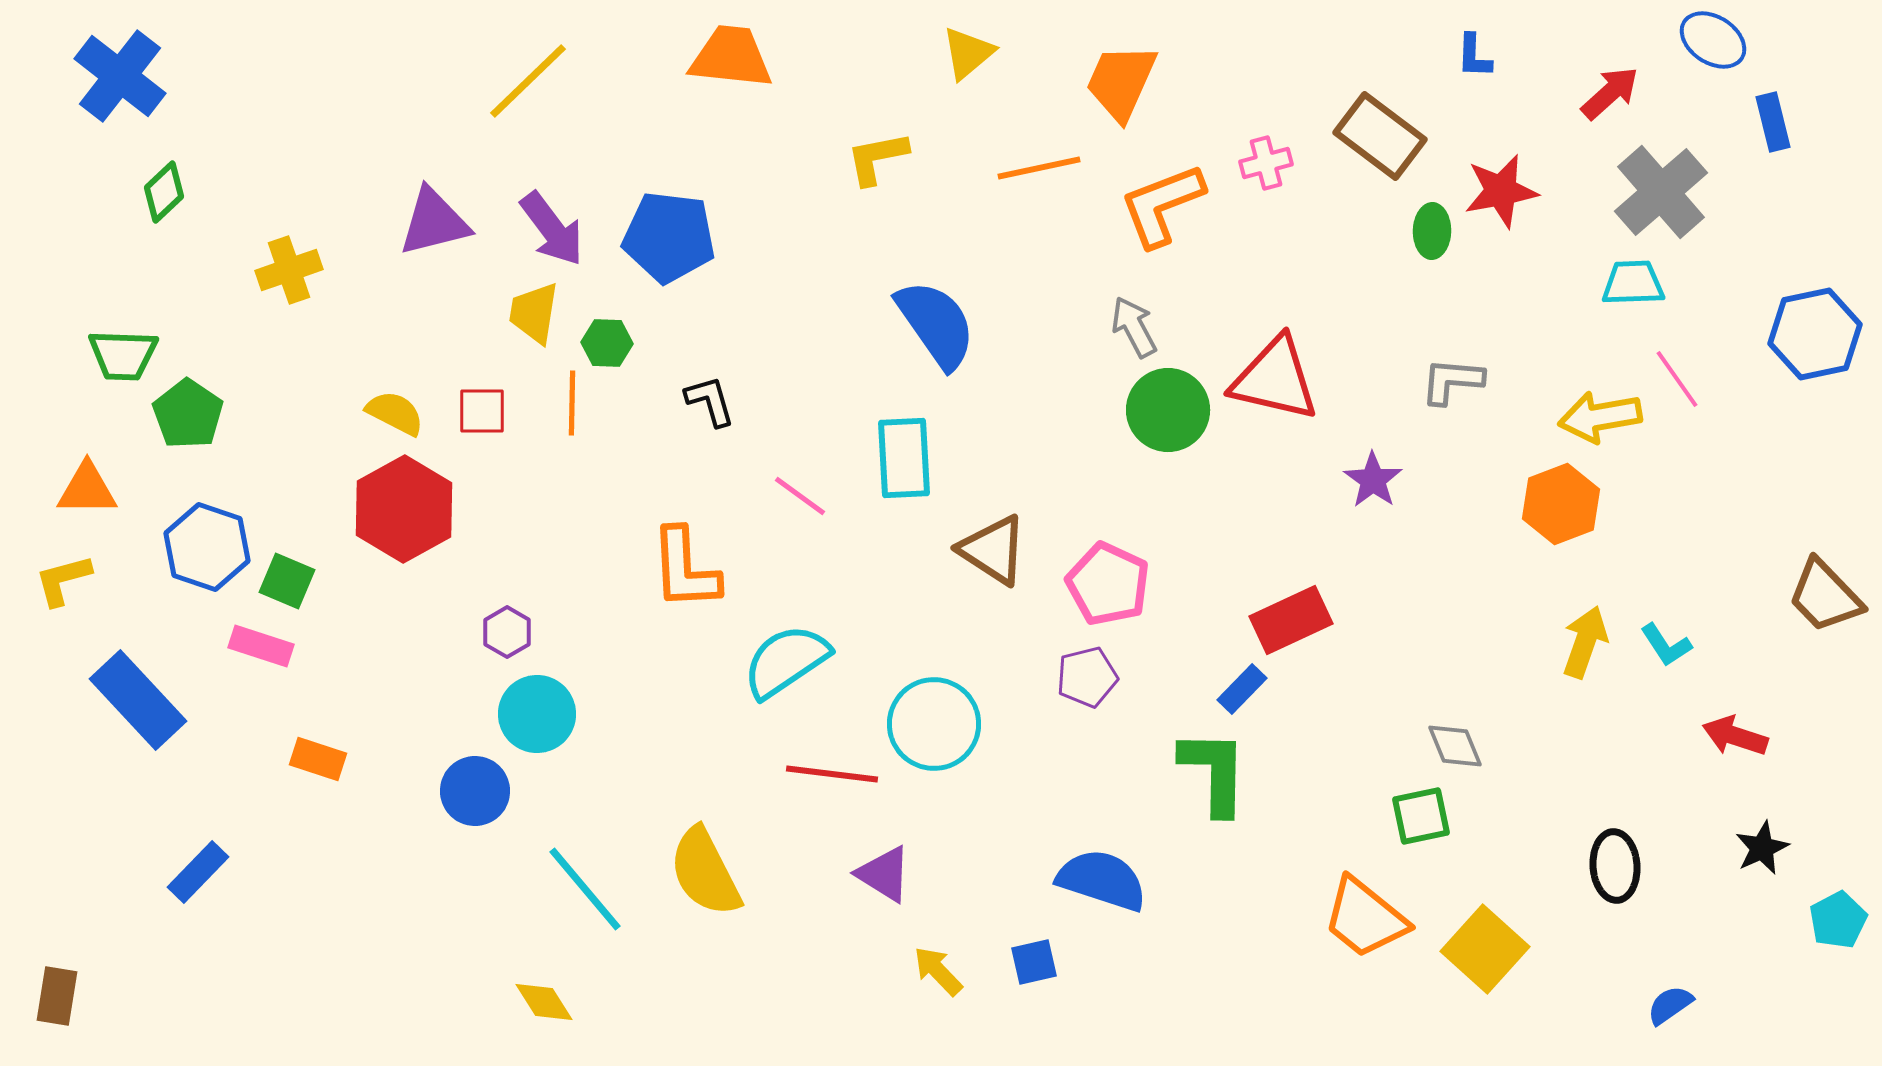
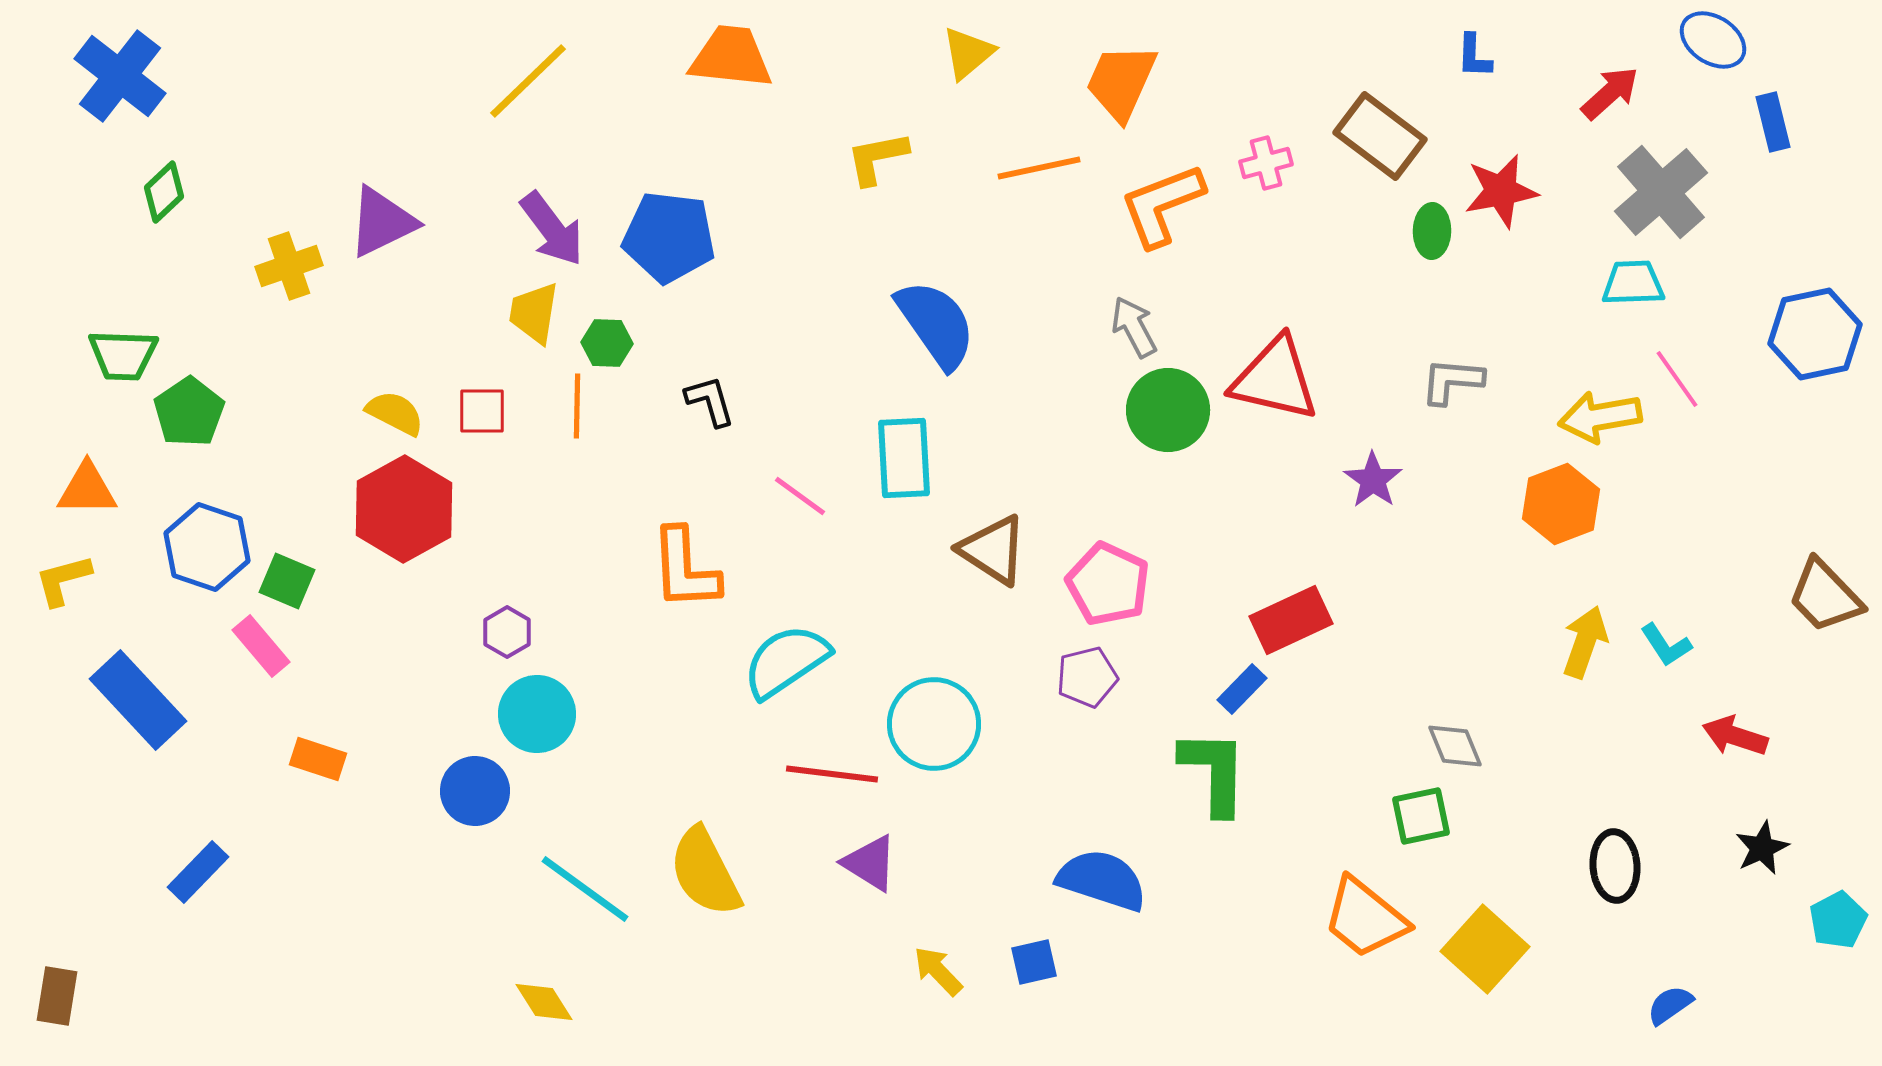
purple triangle at (434, 222): moved 52 px left; rotated 12 degrees counterclockwise
yellow cross at (289, 270): moved 4 px up
orange line at (572, 403): moved 5 px right, 3 px down
green pentagon at (188, 414): moved 1 px right, 2 px up; rotated 4 degrees clockwise
pink rectangle at (261, 646): rotated 32 degrees clockwise
purple triangle at (884, 874): moved 14 px left, 11 px up
cyan line at (585, 889): rotated 14 degrees counterclockwise
